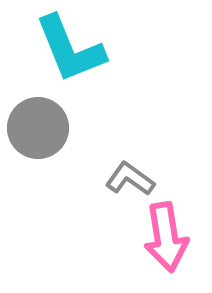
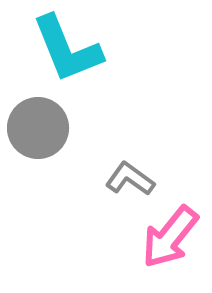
cyan L-shape: moved 3 px left
pink arrow: moved 4 px right; rotated 48 degrees clockwise
